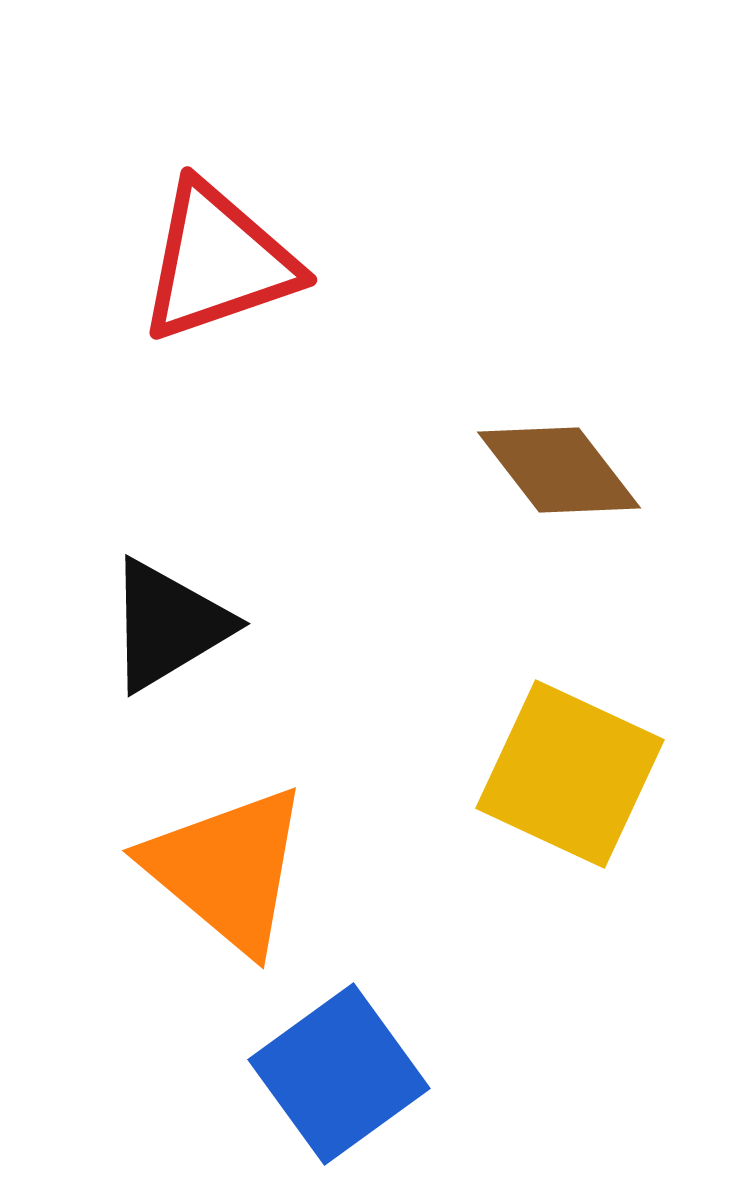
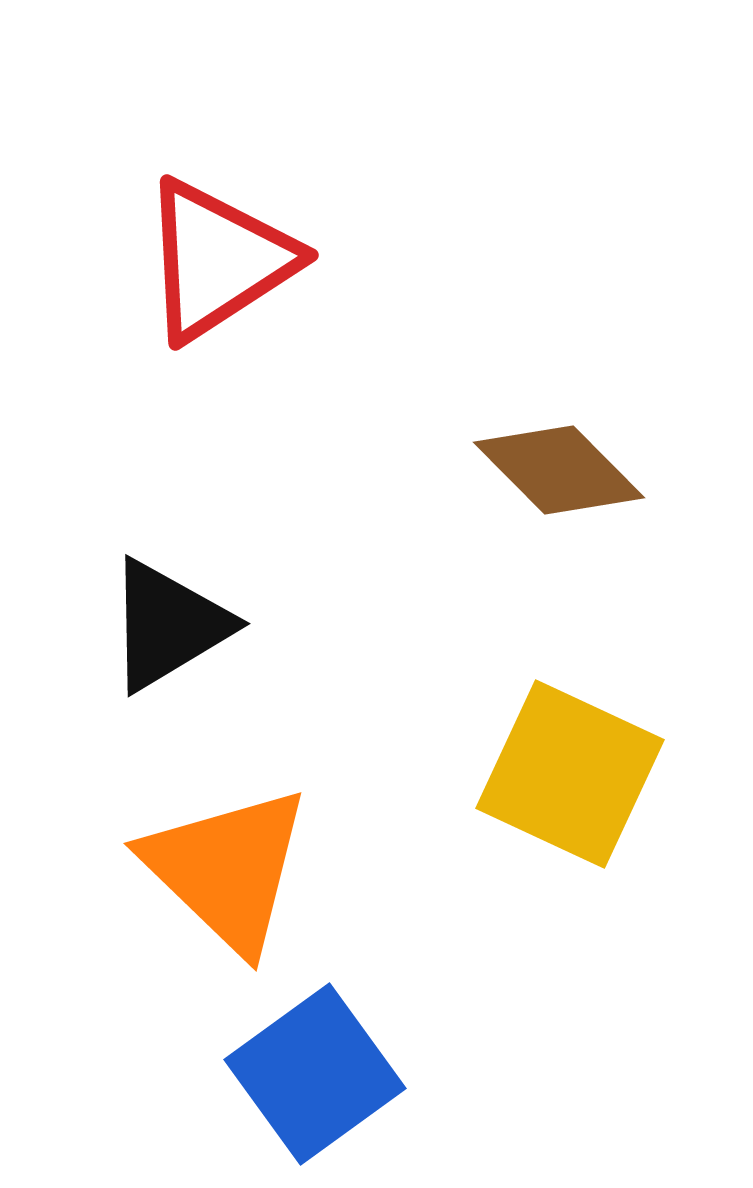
red triangle: moved 2 px up; rotated 14 degrees counterclockwise
brown diamond: rotated 7 degrees counterclockwise
orange triangle: rotated 4 degrees clockwise
blue square: moved 24 px left
